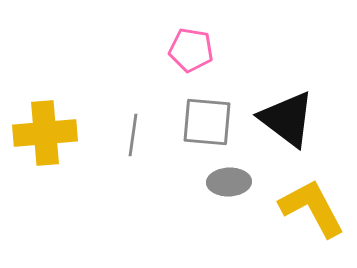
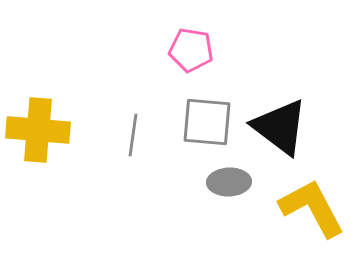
black triangle: moved 7 px left, 8 px down
yellow cross: moved 7 px left, 3 px up; rotated 10 degrees clockwise
